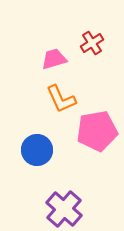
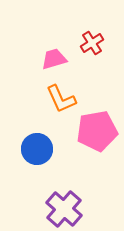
blue circle: moved 1 px up
